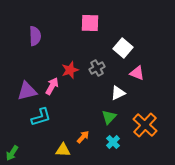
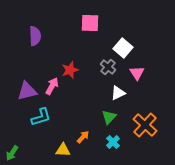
gray cross: moved 11 px right, 1 px up; rotated 21 degrees counterclockwise
pink triangle: rotated 35 degrees clockwise
